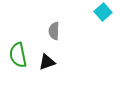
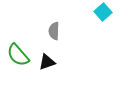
green semicircle: rotated 30 degrees counterclockwise
